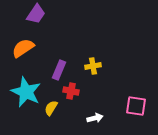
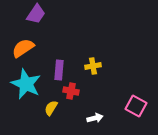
purple rectangle: rotated 18 degrees counterclockwise
cyan star: moved 8 px up
pink square: rotated 20 degrees clockwise
